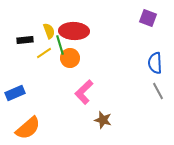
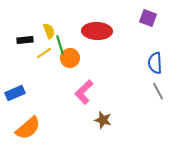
red ellipse: moved 23 px right
